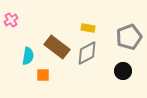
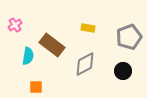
pink cross: moved 4 px right, 5 px down
brown rectangle: moved 5 px left, 2 px up
gray diamond: moved 2 px left, 11 px down
orange square: moved 7 px left, 12 px down
